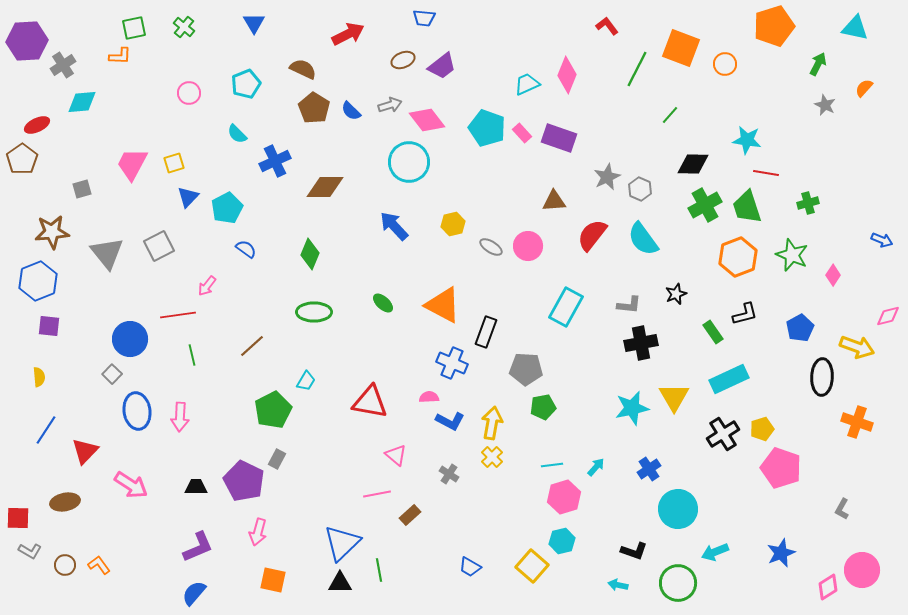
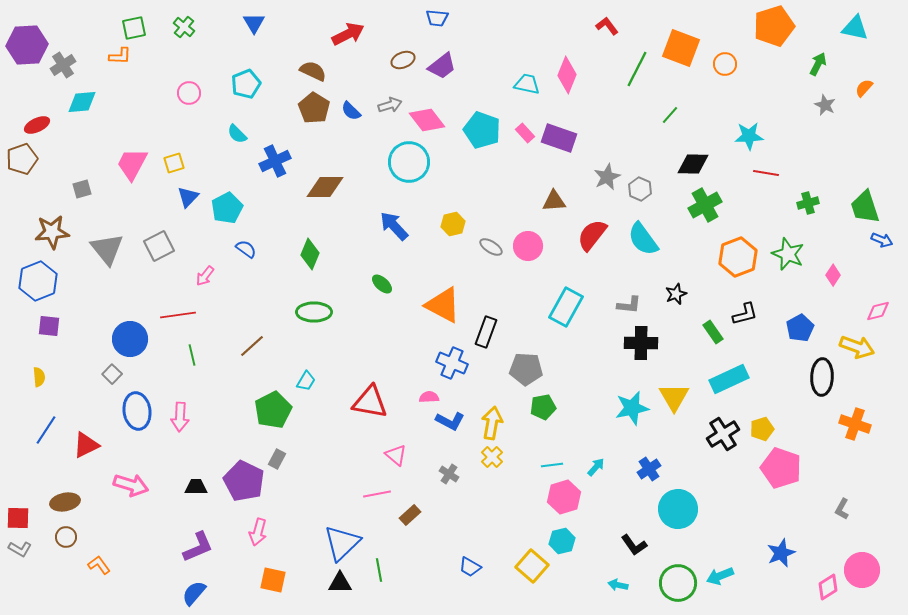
blue trapezoid at (424, 18): moved 13 px right
purple hexagon at (27, 41): moved 4 px down
brown semicircle at (303, 69): moved 10 px right, 2 px down
cyan trapezoid at (527, 84): rotated 36 degrees clockwise
cyan pentagon at (487, 128): moved 5 px left, 2 px down
pink rectangle at (522, 133): moved 3 px right
cyan star at (747, 140): moved 2 px right, 4 px up; rotated 12 degrees counterclockwise
brown pentagon at (22, 159): rotated 16 degrees clockwise
green trapezoid at (747, 207): moved 118 px right
gray triangle at (107, 253): moved 4 px up
green star at (792, 255): moved 4 px left, 1 px up
pink arrow at (207, 286): moved 2 px left, 10 px up
green ellipse at (383, 303): moved 1 px left, 19 px up
pink diamond at (888, 316): moved 10 px left, 5 px up
black cross at (641, 343): rotated 12 degrees clockwise
orange cross at (857, 422): moved 2 px left, 2 px down
red triangle at (85, 451): moved 1 px right, 6 px up; rotated 20 degrees clockwise
pink arrow at (131, 485): rotated 16 degrees counterclockwise
gray L-shape at (30, 551): moved 10 px left, 2 px up
black L-shape at (634, 551): moved 6 px up; rotated 36 degrees clockwise
cyan arrow at (715, 552): moved 5 px right, 24 px down
brown circle at (65, 565): moved 1 px right, 28 px up
